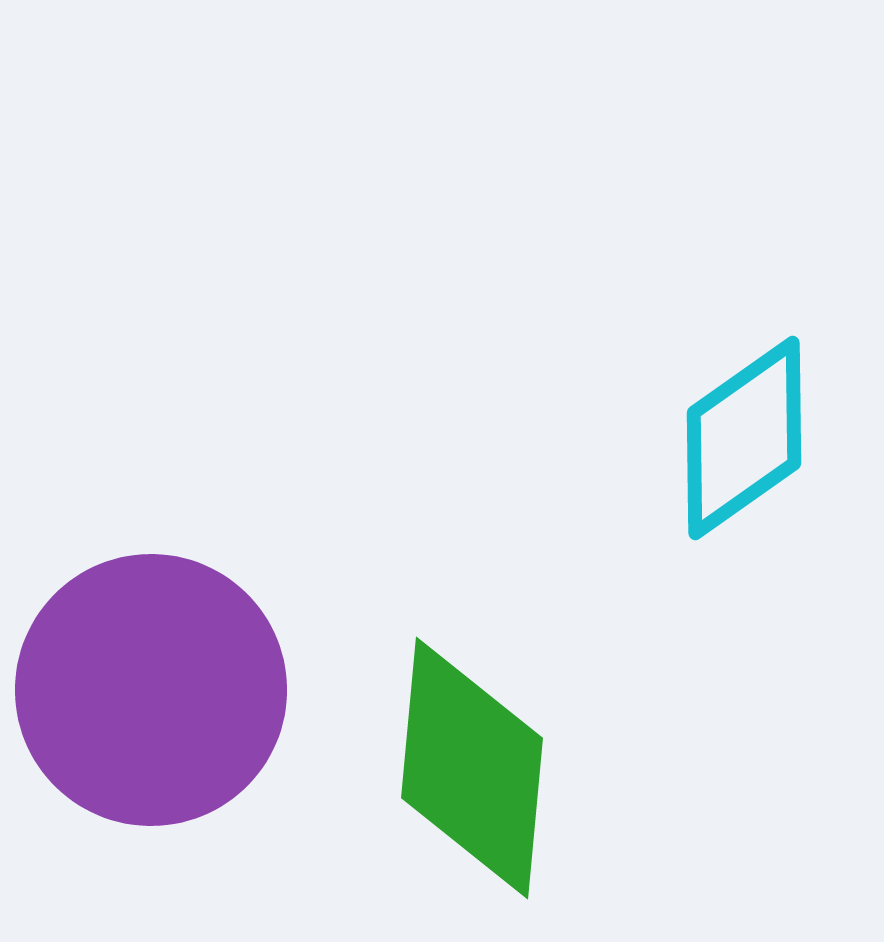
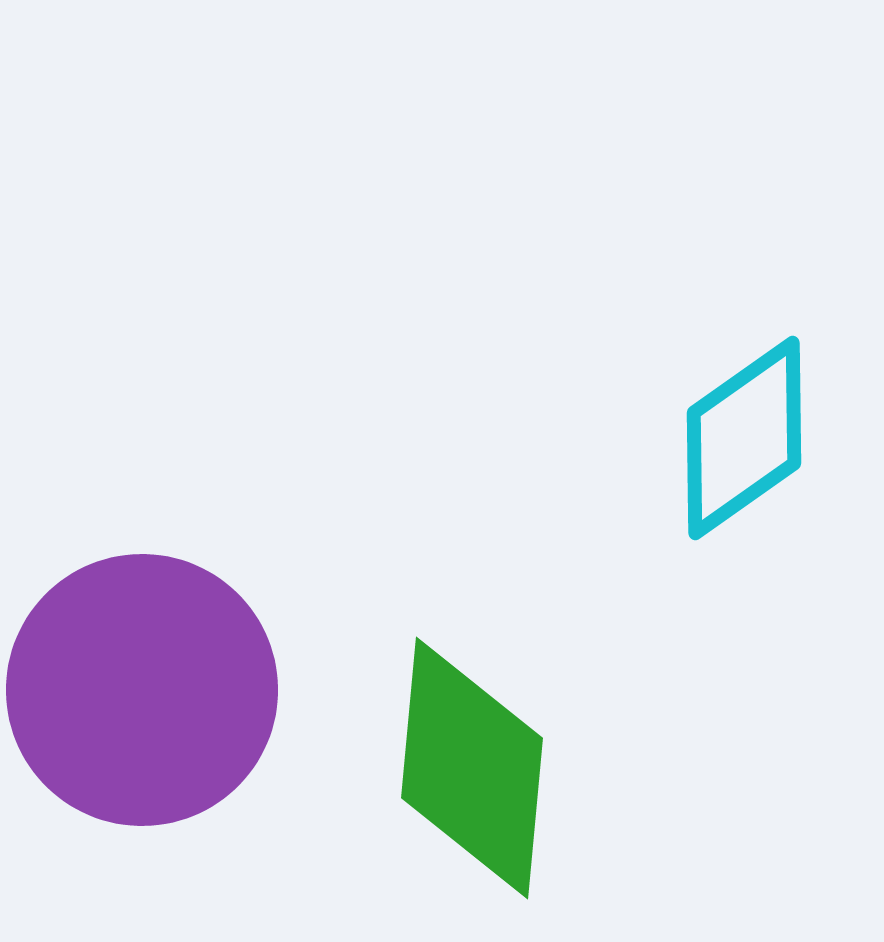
purple circle: moved 9 px left
